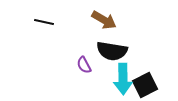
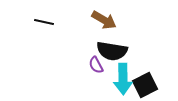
purple semicircle: moved 12 px right
